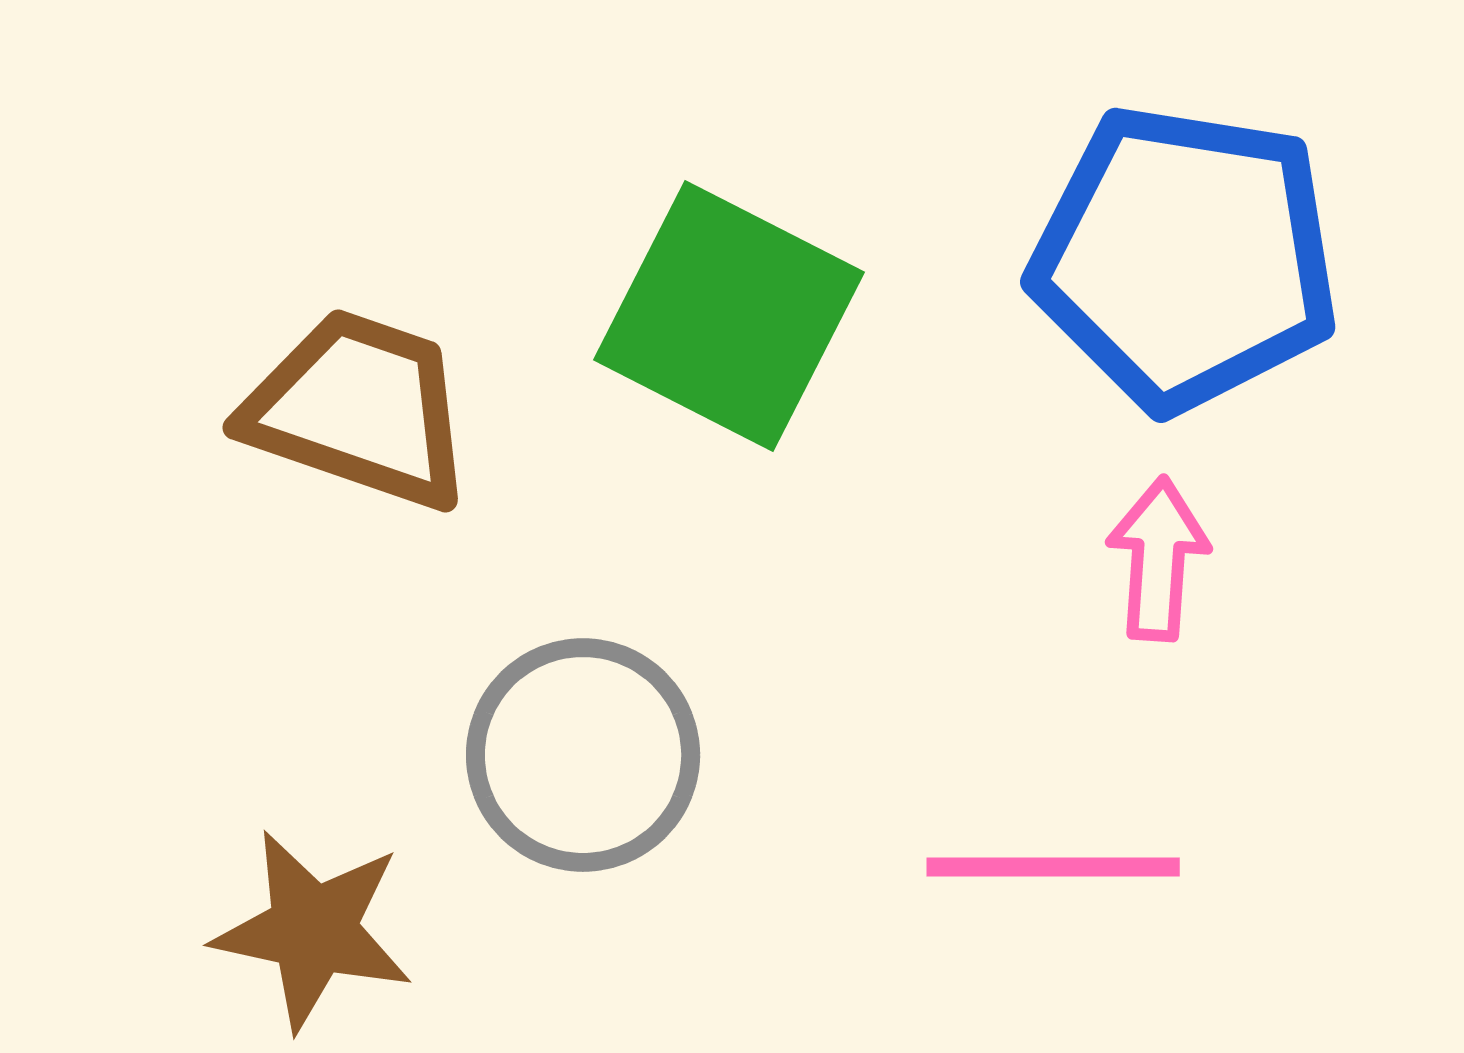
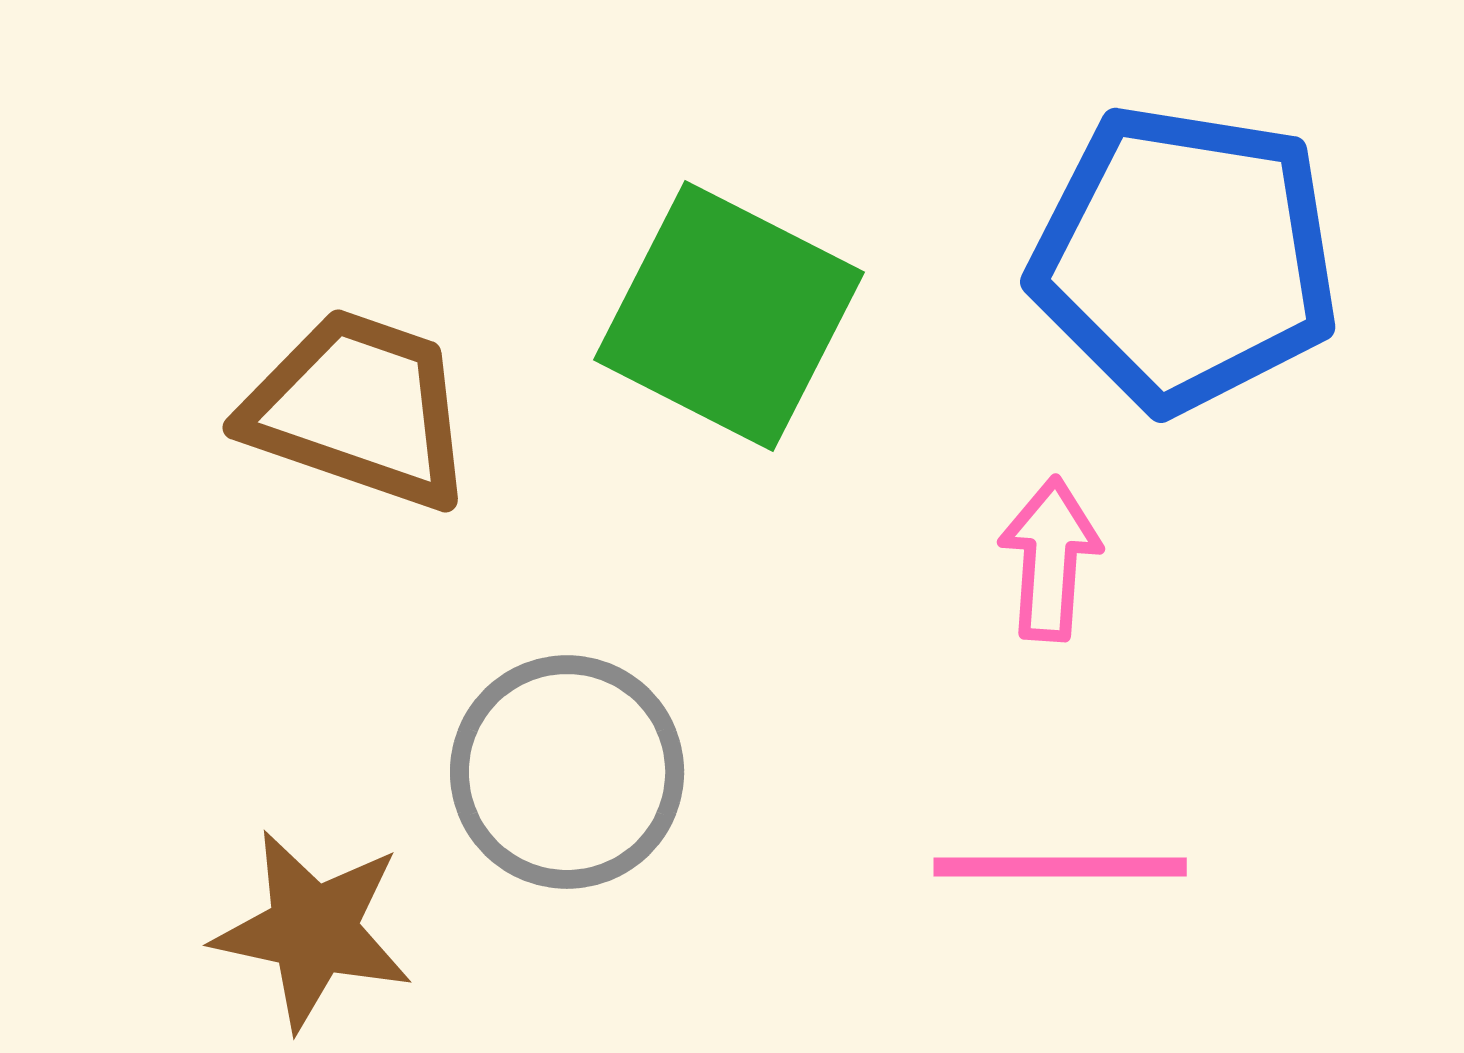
pink arrow: moved 108 px left
gray circle: moved 16 px left, 17 px down
pink line: moved 7 px right
